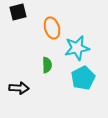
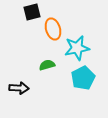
black square: moved 14 px right
orange ellipse: moved 1 px right, 1 px down
green semicircle: rotated 105 degrees counterclockwise
